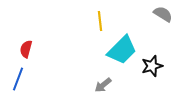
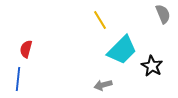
gray semicircle: rotated 36 degrees clockwise
yellow line: moved 1 px up; rotated 24 degrees counterclockwise
black star: rotated 25 degrees counterclockwise
blue line: rotated 15 degrees counterclockwise
gray arrow: rotated 24 degrees clockwise
